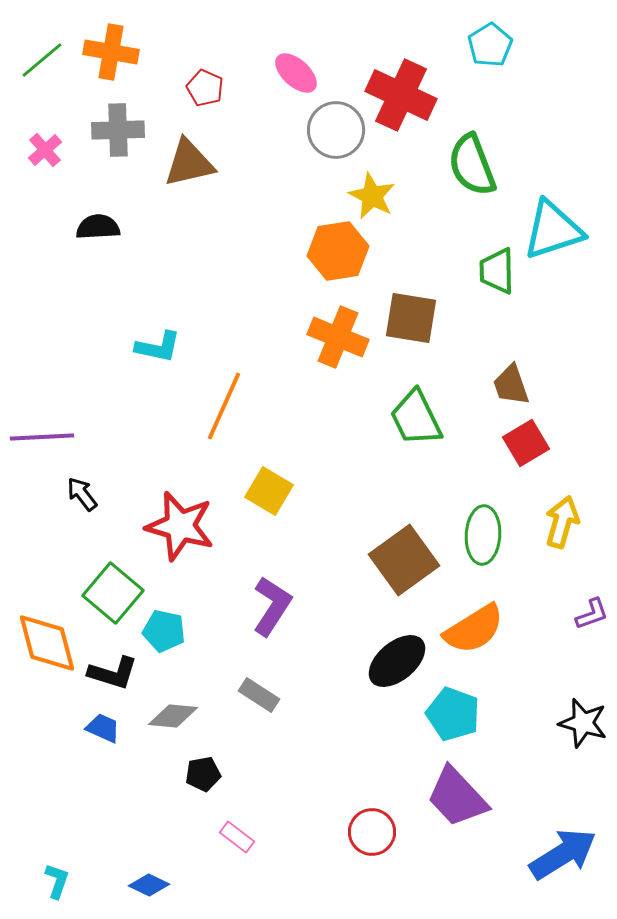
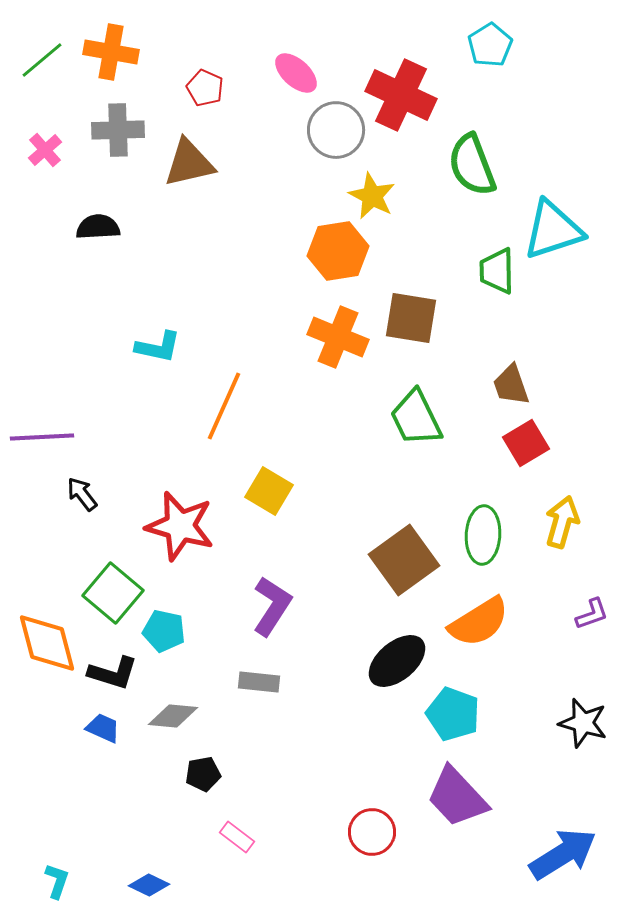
orange semicircle at (474, 629): moved 5 px right, 7 px up
gray rectangle at (259, 695): moved 13 px up; rotated 27 degrees counterclockwise
